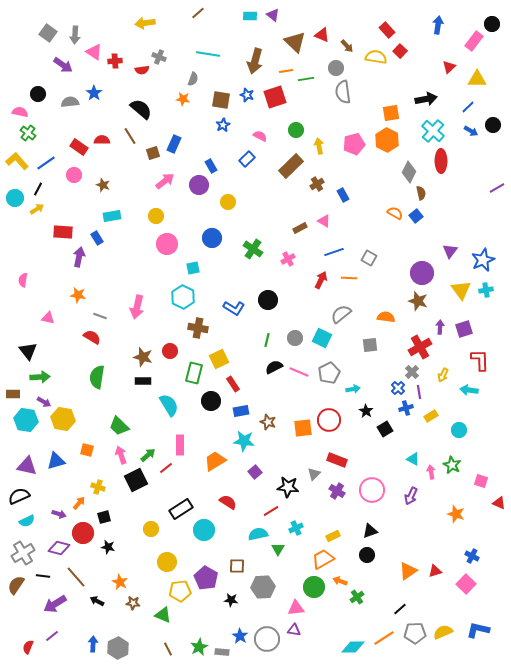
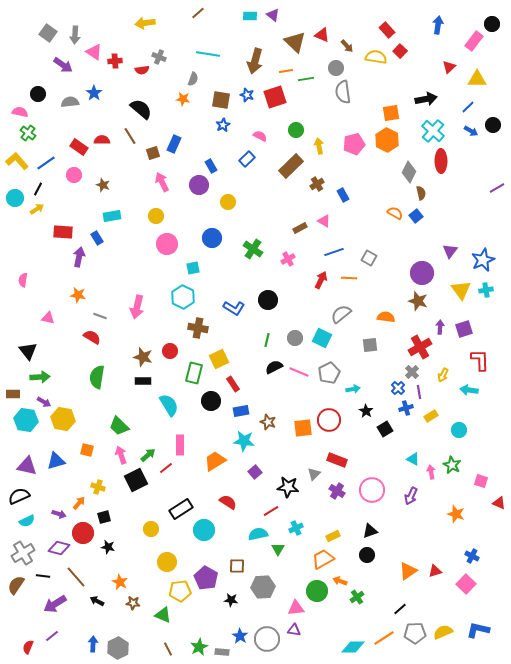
pink arrow at (165, 181): moved 3 px left, 1 px down; rotated 78 degrees counterclockwise
green circle at (314, 587): moved 3 px right, 4 px down
